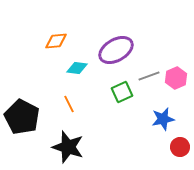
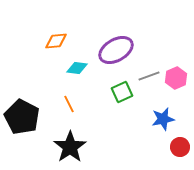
black star: moved 2 px right; rotated 20 degrees clockwise
